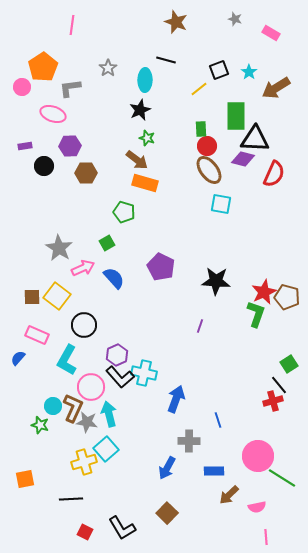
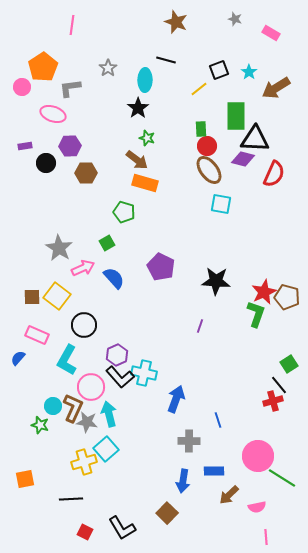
black star at (140, 110): moved 2 px left, 2 px up; rotated 10 degrees counterclockwise
black circle at (44, 166): moved 2 px right, 3 px up
blue arrow at (167, 468): moved 16 px right, 13 px down; rotated 20 degrees counterclockwise
